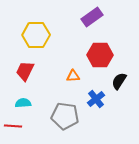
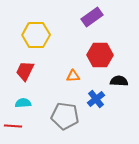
black semicircle: rotated 60 degrees clockwise
